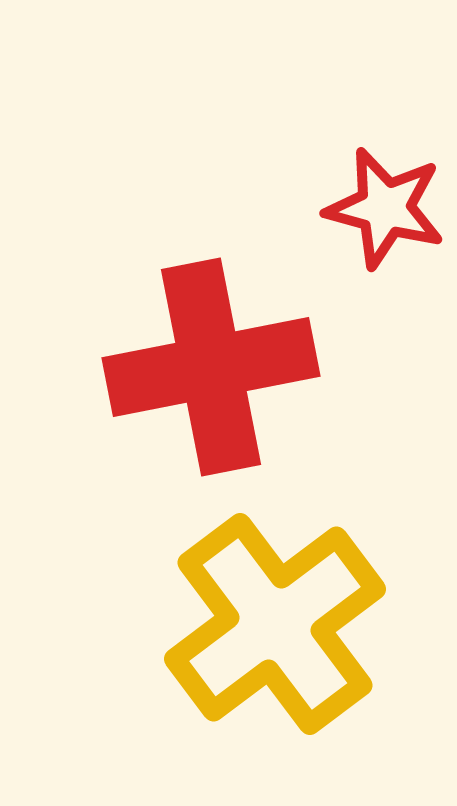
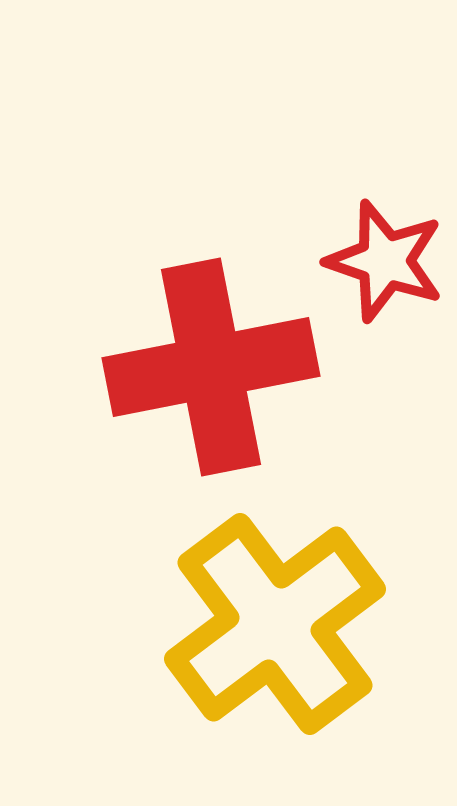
red star: moved 53 px down; rotated 4 degrees clockwise
